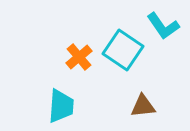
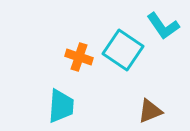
orange cross: rotated 32 degrees counterclockwise
brown triangle: moved 7 px right, 5 px down; rotated 16 degrees counterclockwise
